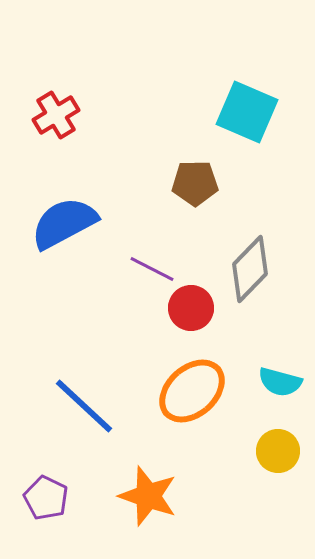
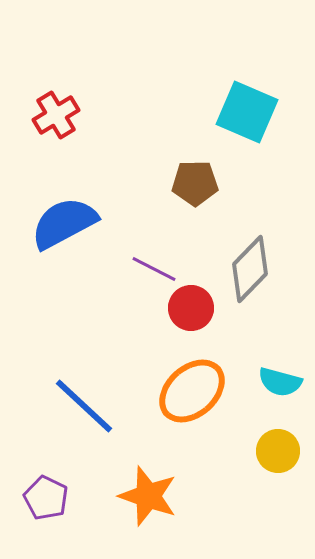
purple line: moved 2 px right
